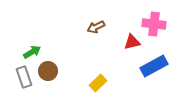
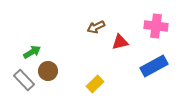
pink cross: moved 2 px right, 2 px down
red triangle: moved 12 px left
gray rectangle: moved 3 px down; rotated 25 degrees counterclockwise
yellow rectangle: moved 3 px left, 1 px down
